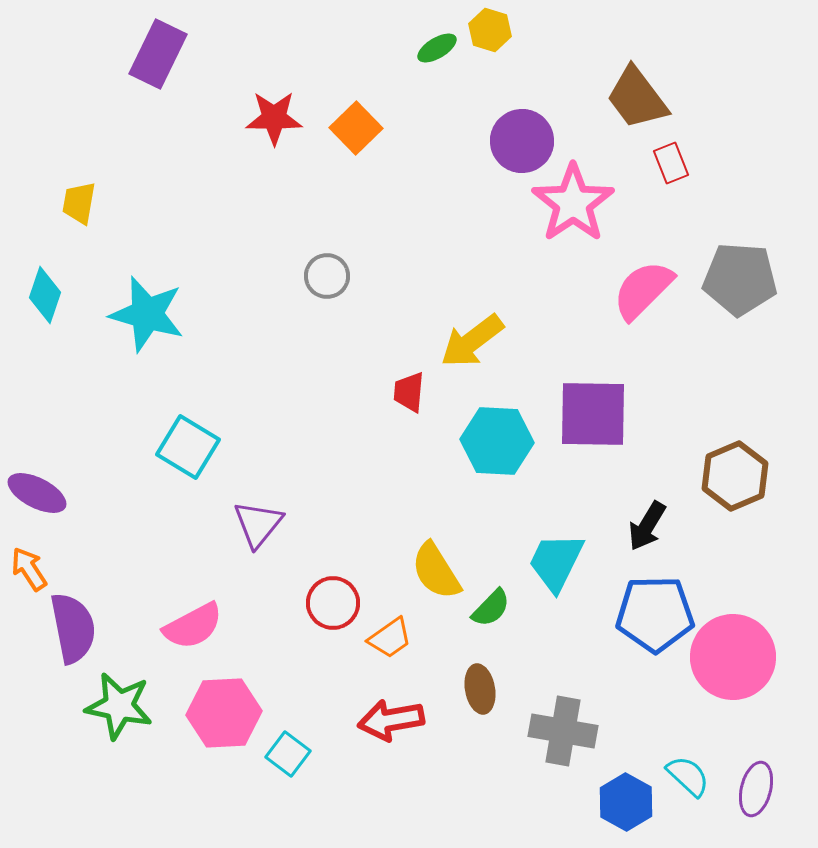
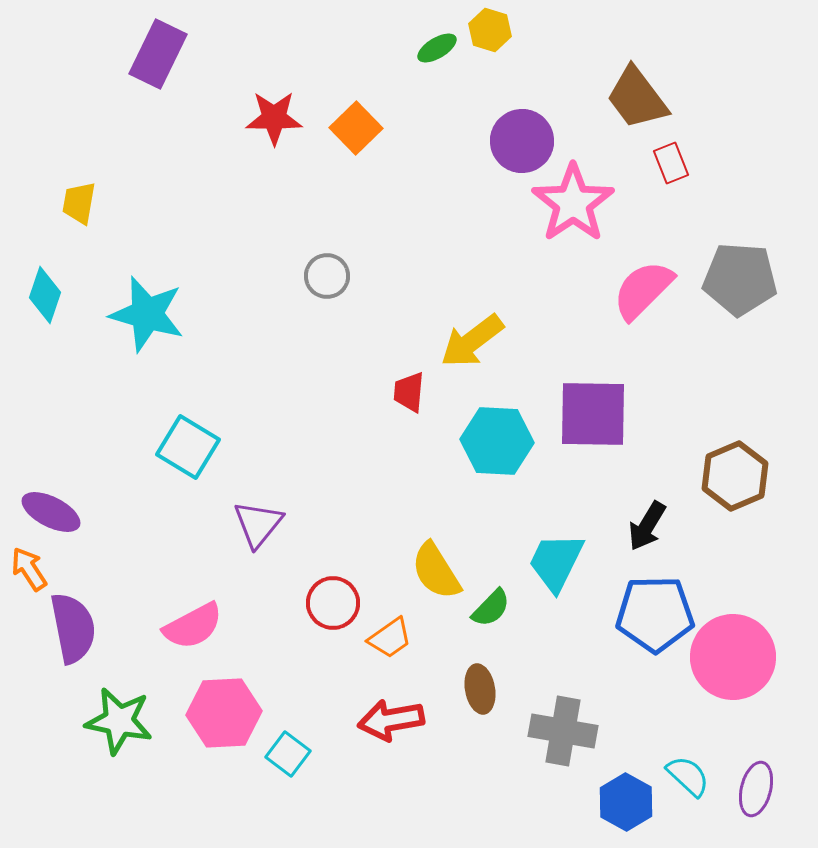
purple ellipse at (37, 493): moved 14 px right, 19 px down
green star at (119, 706): moved 15 px down
